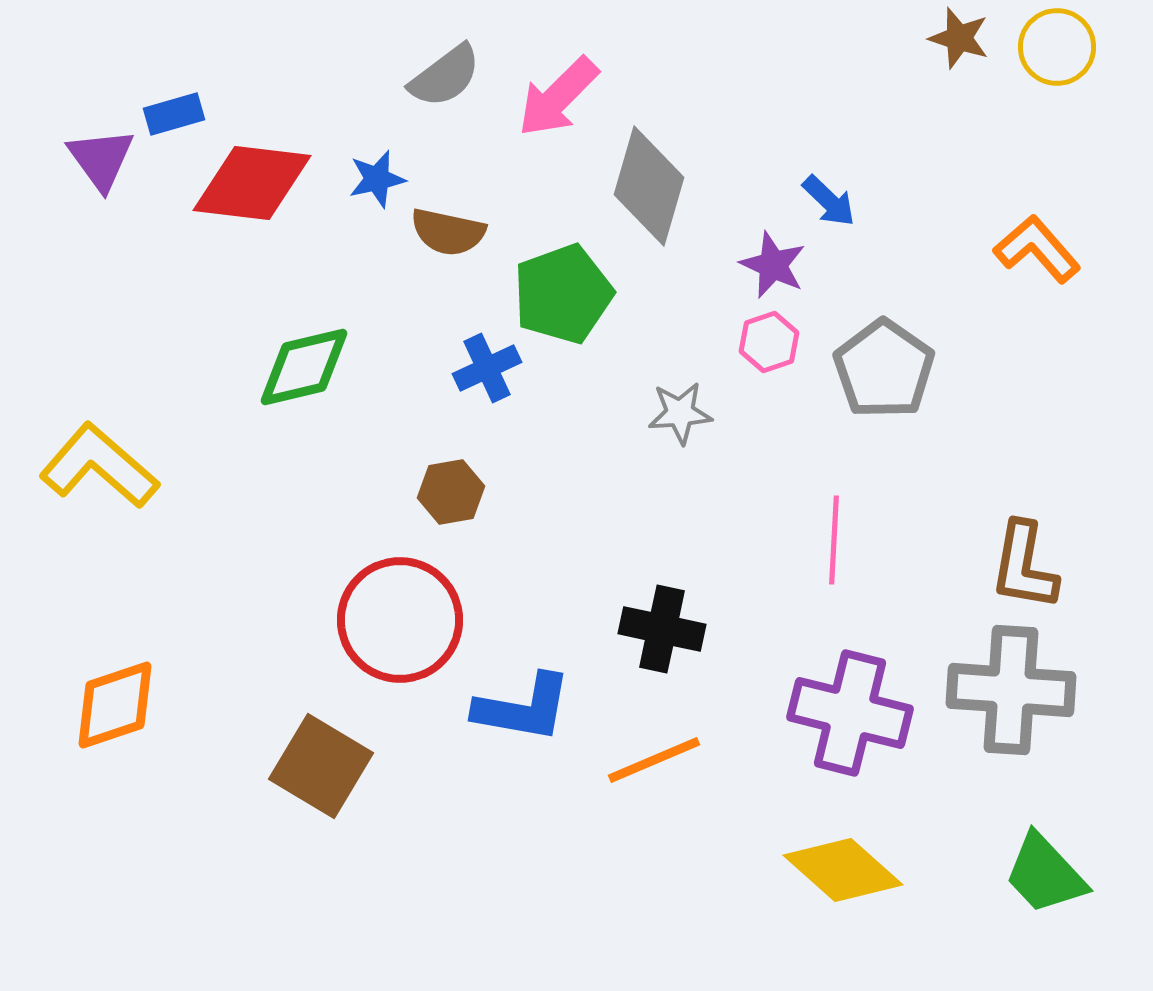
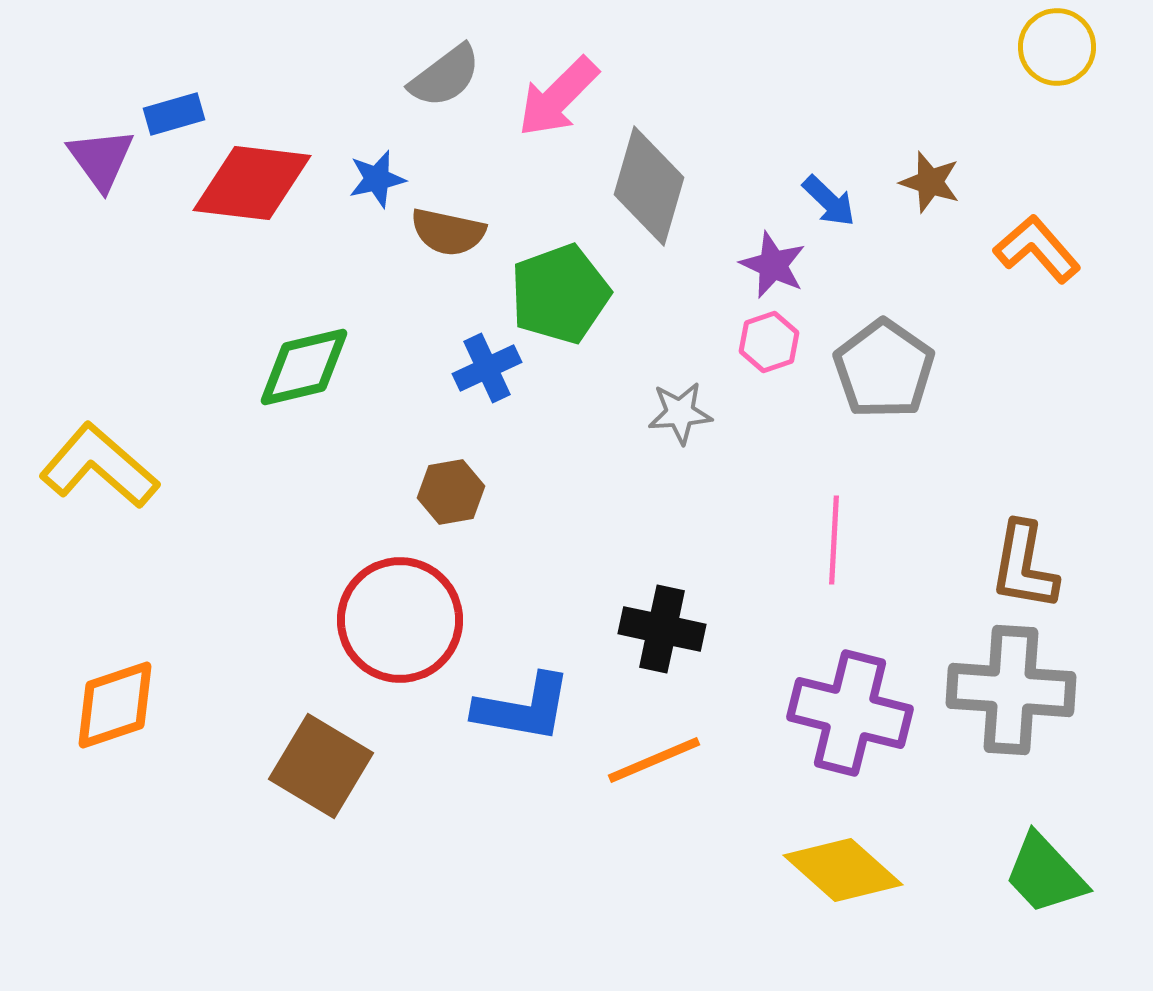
brown star: moved 29 px left, 144 px down
green pentagon: moved 3 px left
